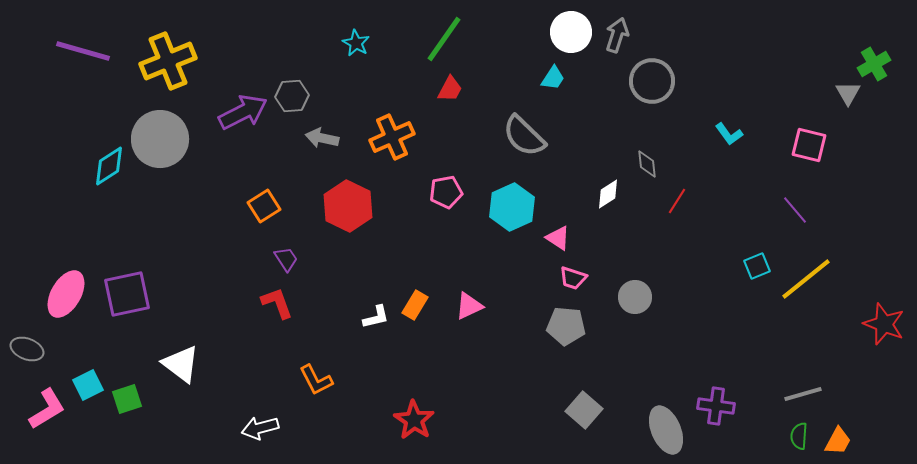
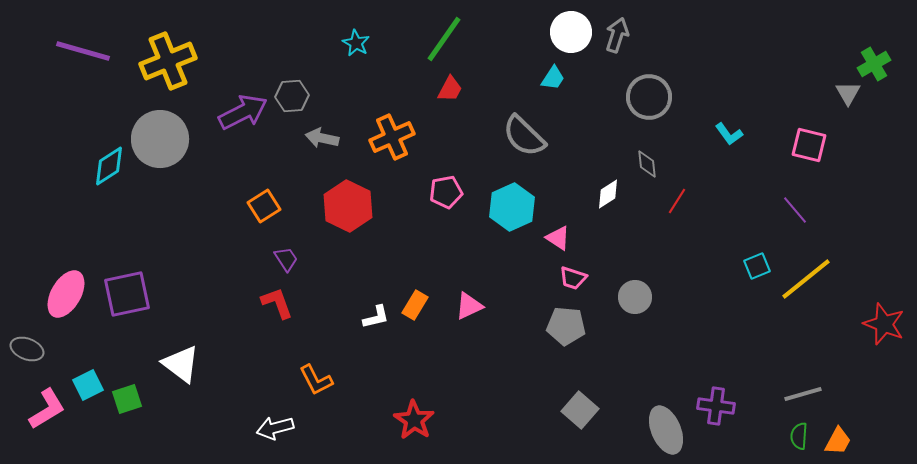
gray circle at (652, 81): moved 3 px left, 16 px down
gray square at (584, 410): moved 4 px left
white arrow at (260, 428): moved 15 px right
